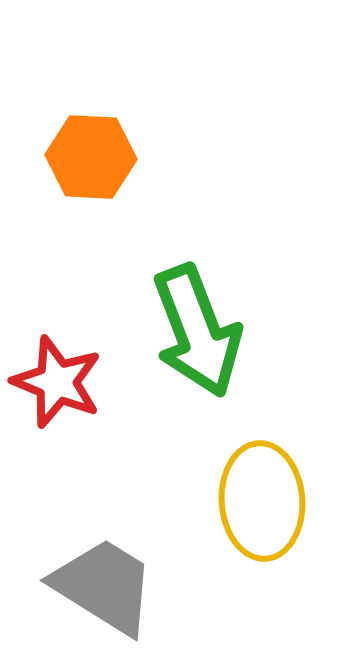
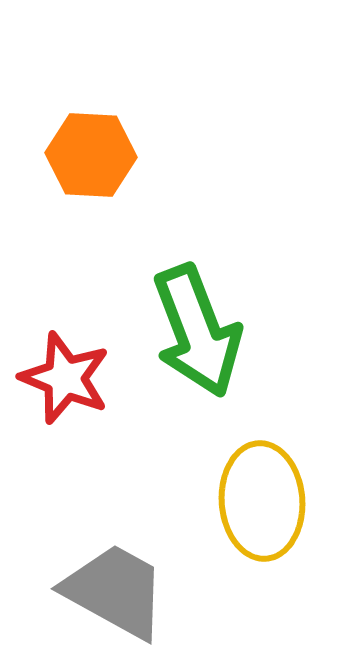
orange hexagon: moved 2 px up
red star: moved 8 px right, 4 px up
gray trapezoid: moved 11 px right, 5 px down; rotated 3 degrees counterclockwise
